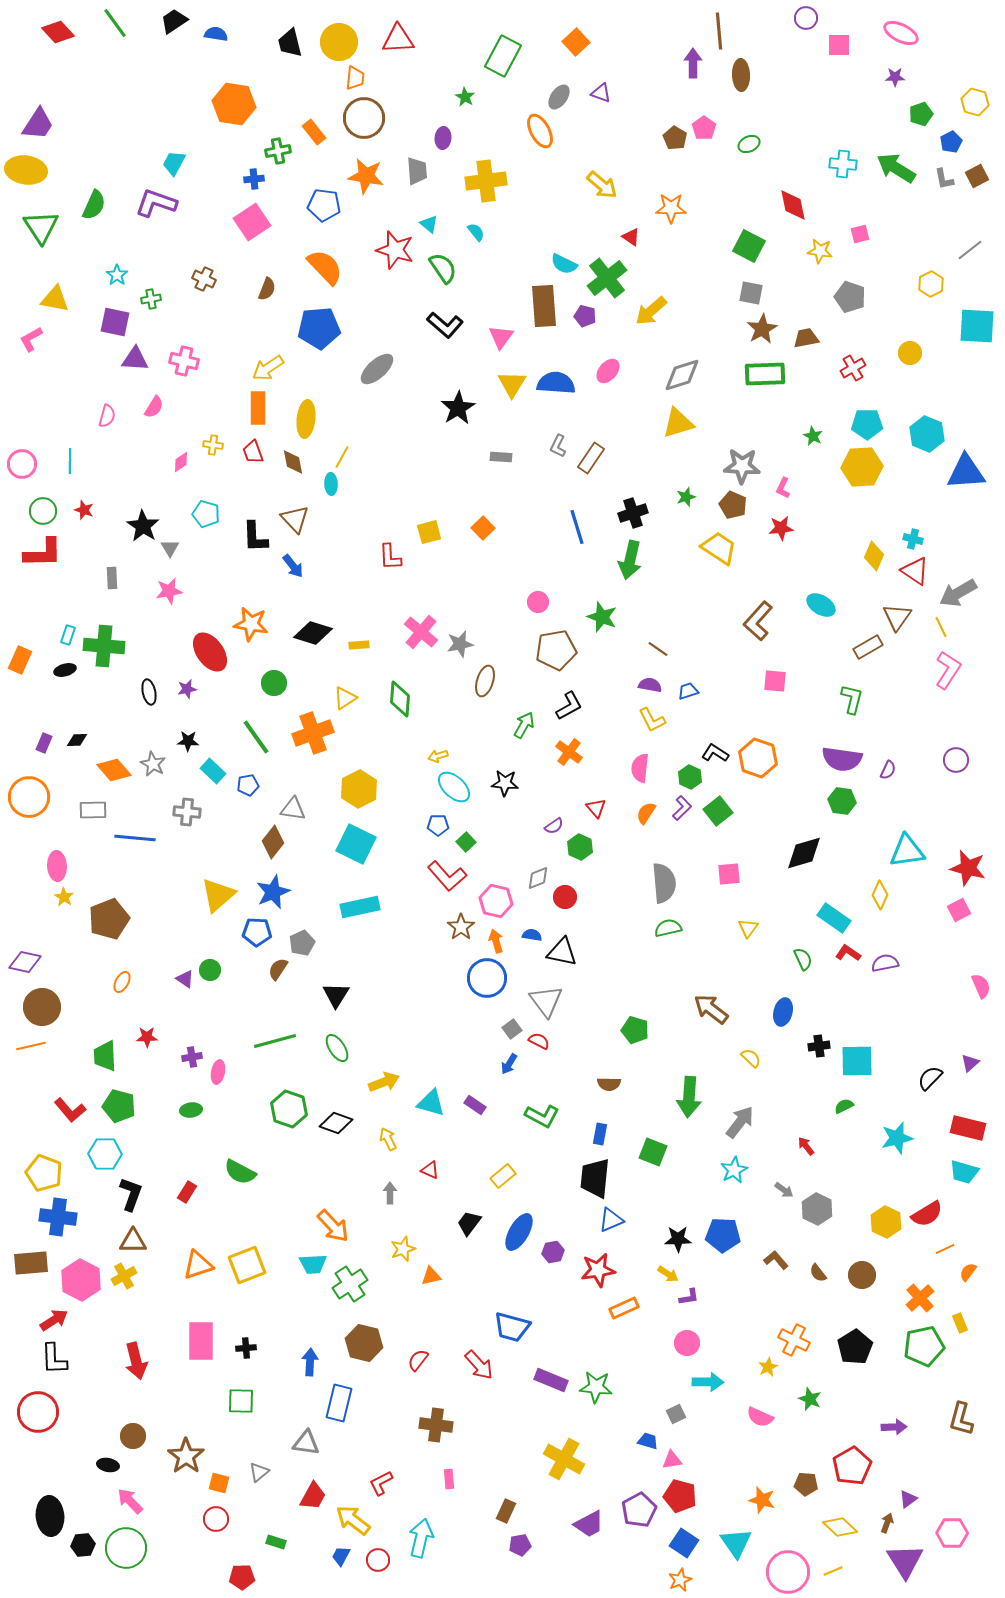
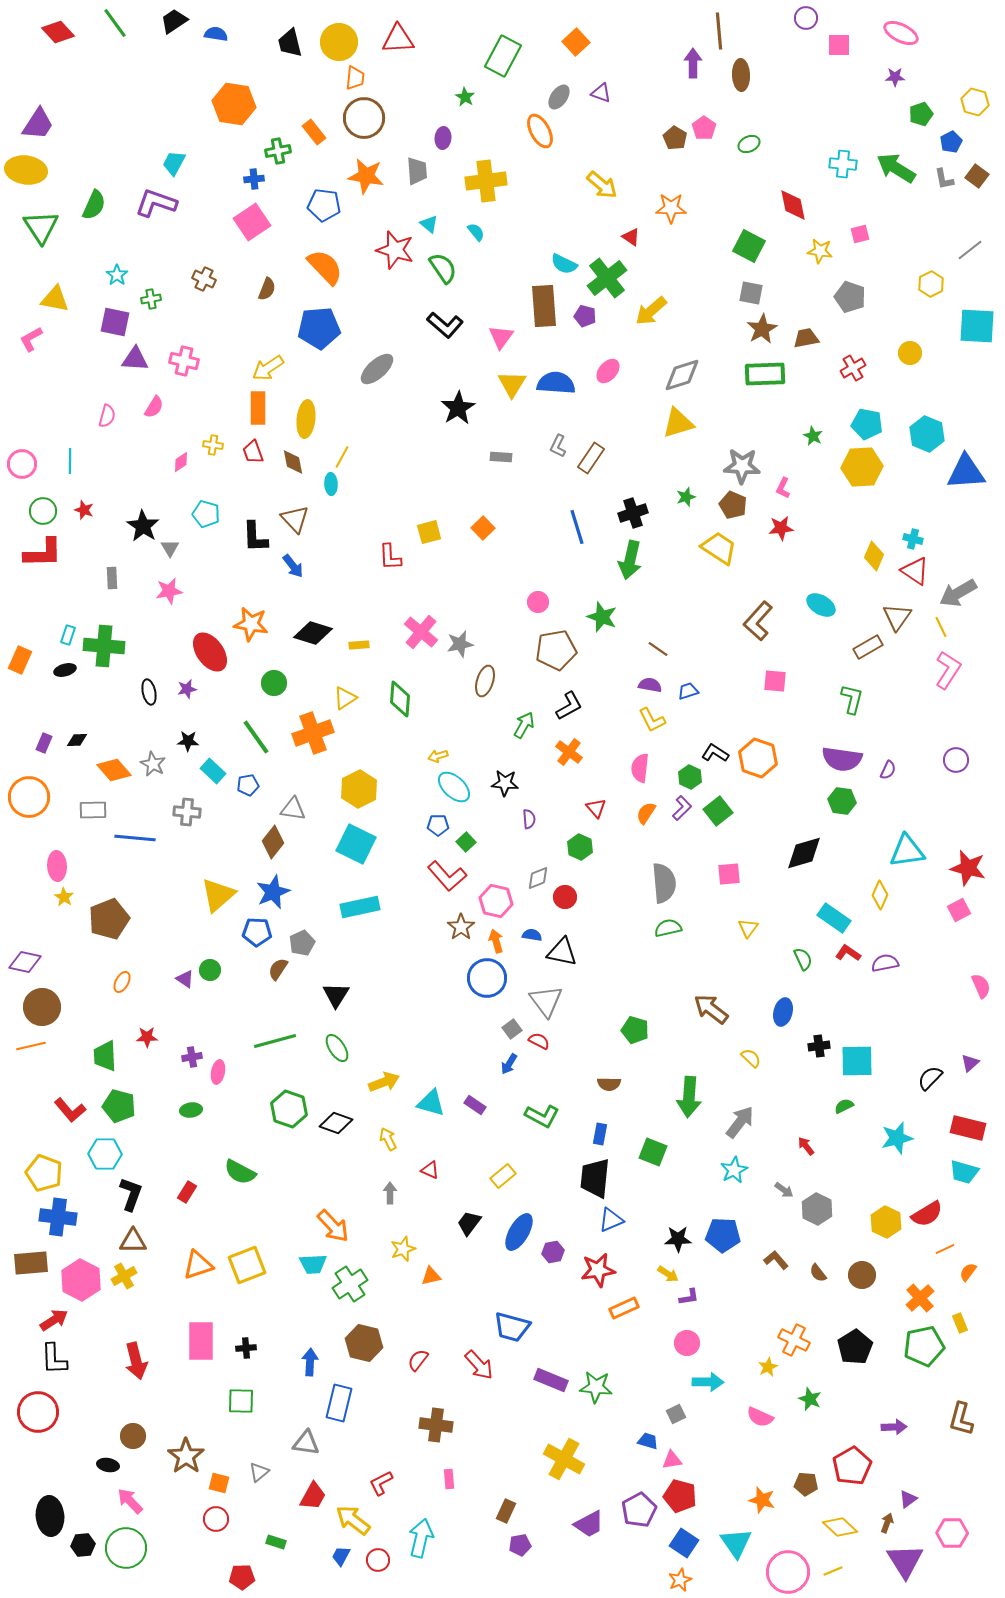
brown square at (977, 176): rotated 25 degrees counterclockwise
cyan pentagon at (867, 424): rotated 12 degrees clockwise
purple semicircle at (554, 826): moved 25 px left, 7 px up; rotated 60 degrees counterclockwise
